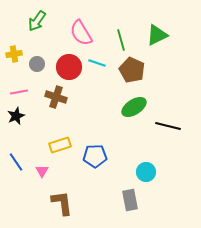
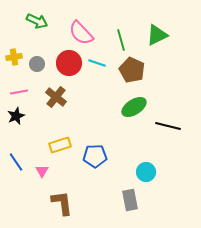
green arrow: rotated 100 degrees counterclockwise
pink semicircle: rotated 12 degrees counterclockwise
yellow cross: moved 3 px down
red circle: moved 4 px up
brown cross: rotated 20 degrees clockwise
